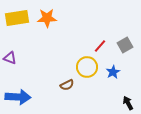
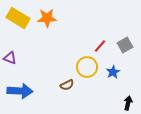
yellow rectangle: moved 1 px right; rotated 40 degrees clockwise
blue arrow: moved 2 px right, 6 px up
black arrow: rotated 40 degrees clockwise
